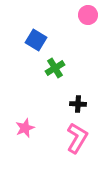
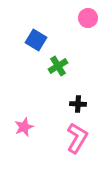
pink circle: moved 3 px down
green cross: moved 3 px right, 2 px up
pink star: moved 1 px left, 1 px up
